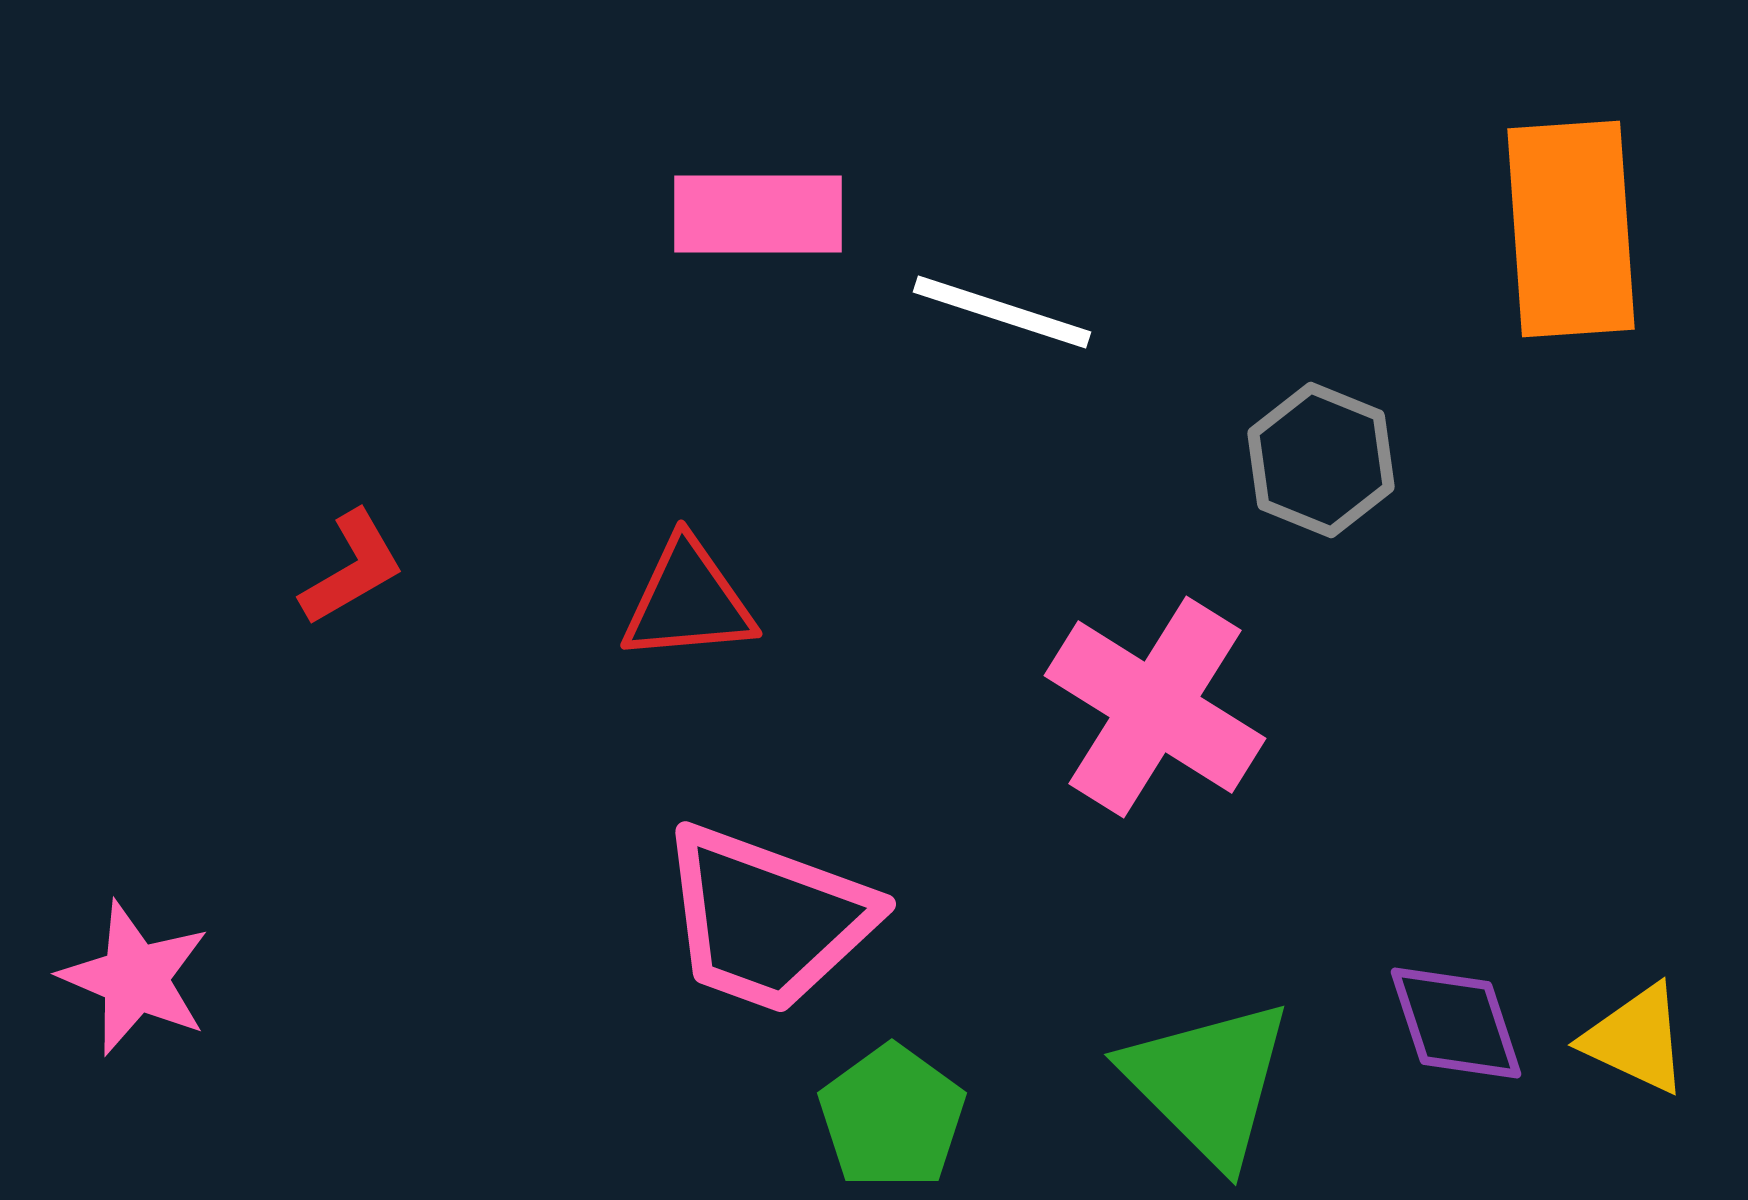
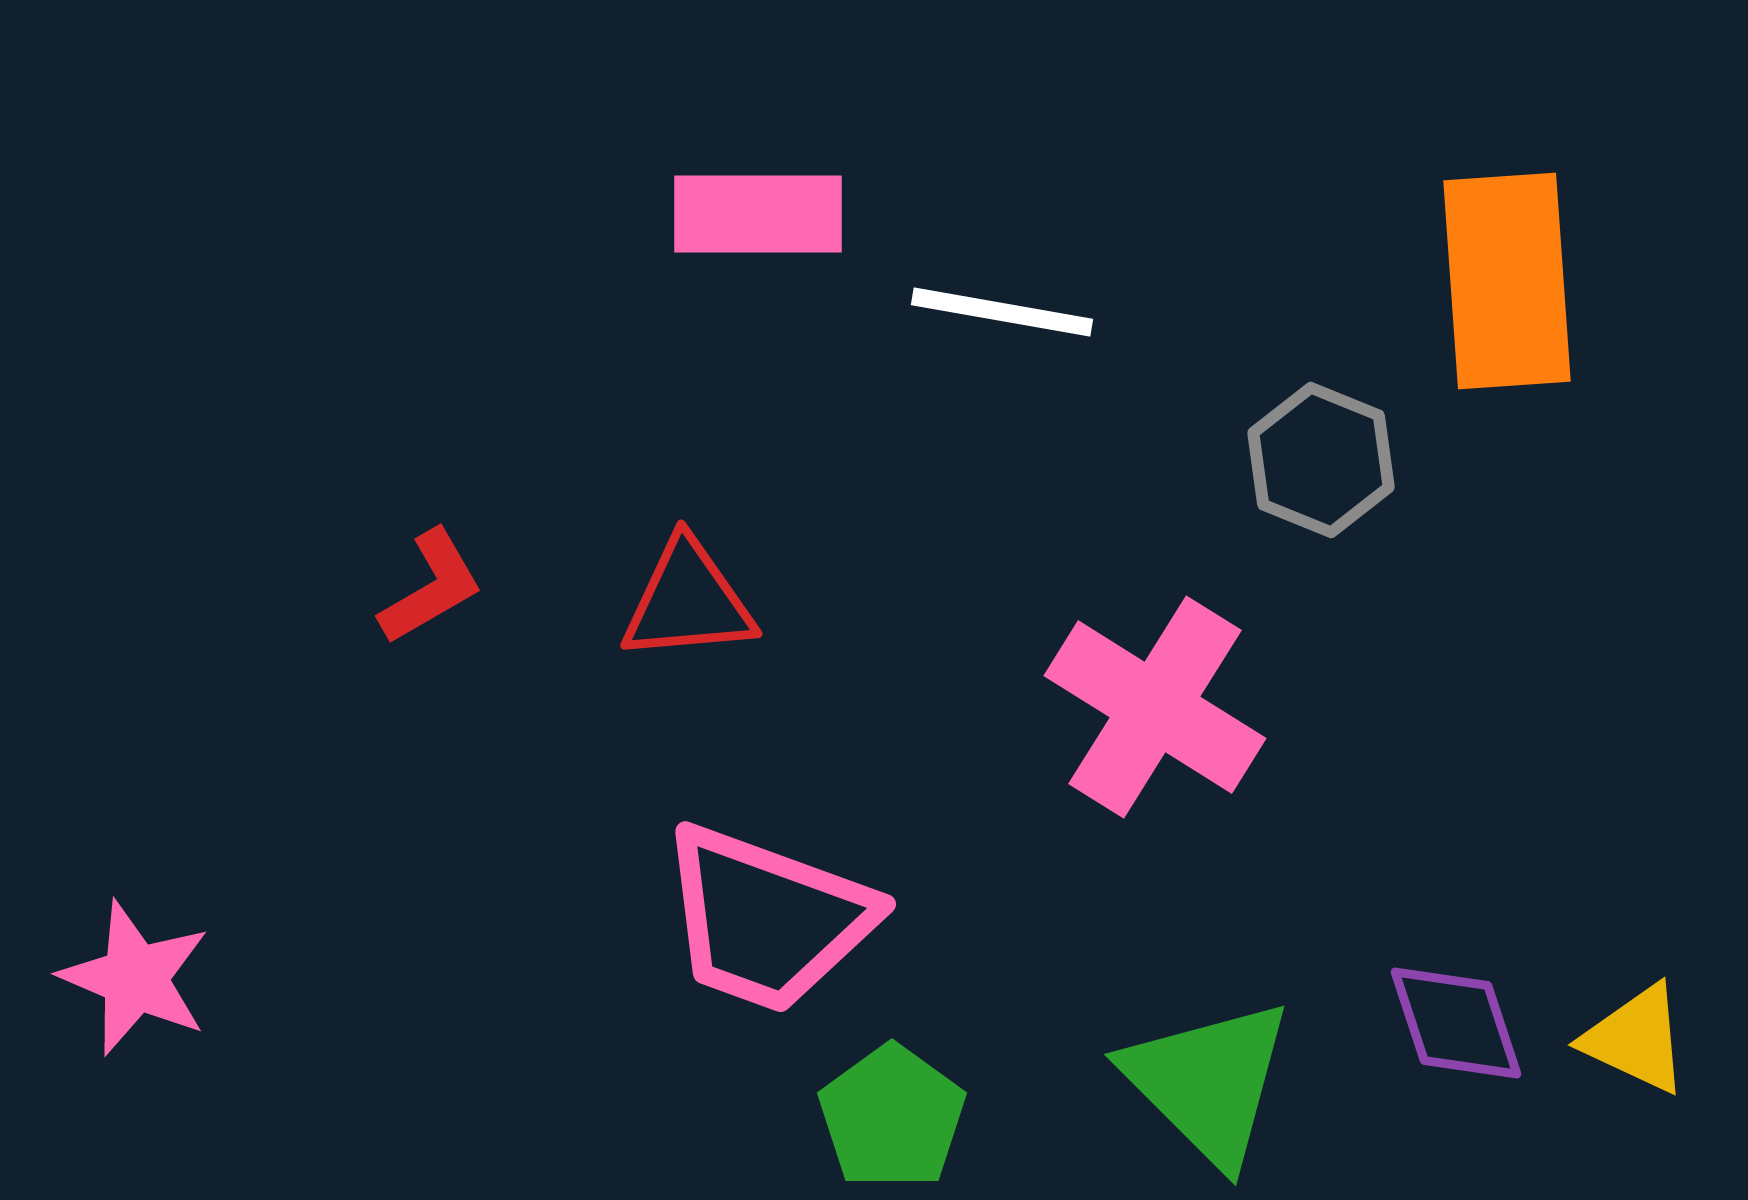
orange rectangle: moved 64 px left, 52 px down
white line: rotated 8 degrees counterclockwise
red L-shape: moved 79 px right, 19 px down
